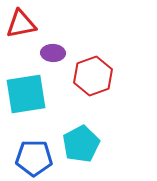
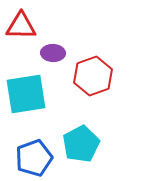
red triangle: moved 2 px down; rotated 12 degrees clockwise
blue pentagon: rotated 21 degrees counterclockwise
